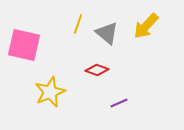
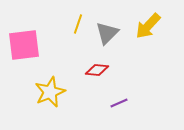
yellow arrow: moved 2 px right
gray triangle: rotated 35 degrees clockwise
pink square: rotated 20 degrees counterclockwise
red diamond: rotated 15 degrees counterclockwise
